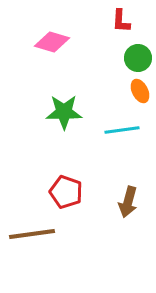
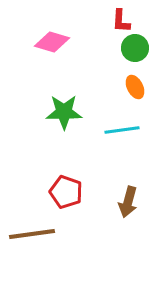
green circle: moved 3 px left, 10 px up
orange ellipse: moved 5 px left, 4 px up
